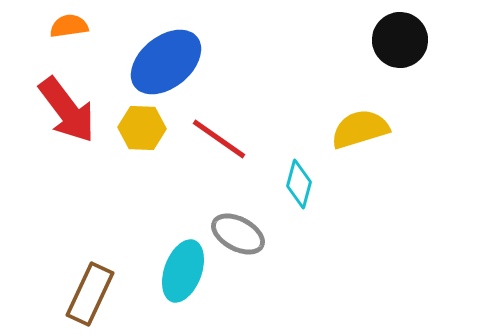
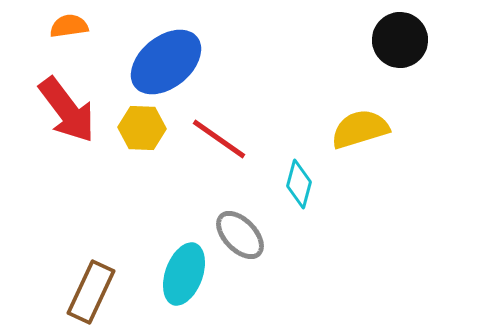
gray ellipse: moved 2 px right, 1 px down; rotated 18 degrees clockwise
cyan ellipse: moved 1 px right, 3 px down
brown rectangle: moved 1 px right, 2 px up
